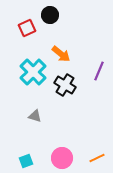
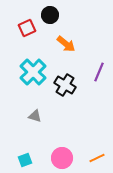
orange arrow: moved 5 px right, 10 px up
purple line: moved 1 px down
cyan square: moved 1 px left, 1 px up
